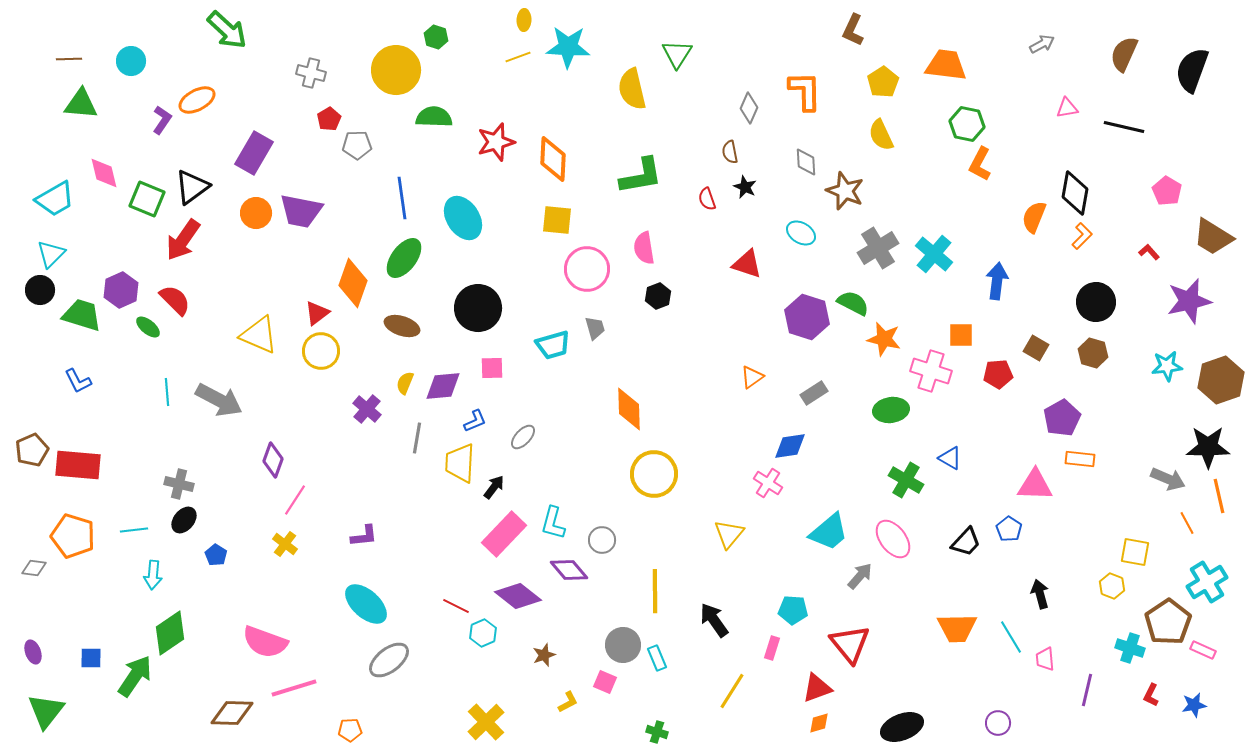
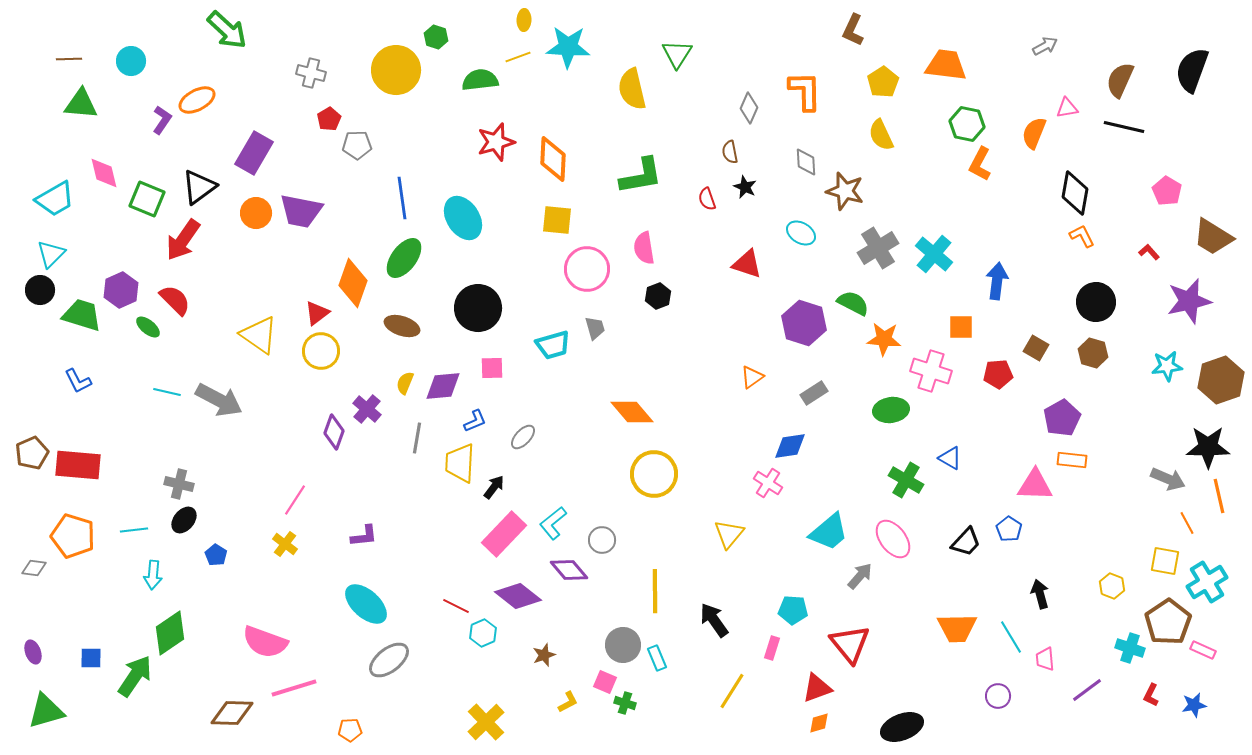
gray arrow at (1042, 44): moved 3 px right, 2 px down
brown semicircle at (1124, 54): moved 4 px left, 26 px down
green semicircle at (434, 117): moved 46 px right, 37 px up; rotated 9 degrees counterclockwise
black triangle at (192, 187): moved 7 px right
brown star at (845, 191): rotated 6 degrees counterclockwise
orange semicircle at (1034, 217): moved 84 px up
orange L-shape at (1082, 236): rotated 72 degrees counterclockwise
purple hexagon at (807, 317): moved 3 px left, 6 px down
yellow triangle at (259, 335): rotated 12 degrees clockwise
orange square at (961, 335): moved 8 px up
orange star at (884, 339): rotated 8 degrees counterclockwise
cyan line at (167, 392): rotated 72 degrees counterclockwise
orange diamond at (629, 409): moved 3 px right, 3 px down; rotated 39 degrees counterclockwise
brown pentagon at (32, 450): moved 3 px down
orange rectangle at (1080, 459): moved 8 px left, 1 px down
purple diamond at (273, 460): moved 61 px right, 28 px up
cyan L-shape at (553, 523): rotated 36 degrees clockwise
yellow square at (1135, 552): moved 30 px right, 9 px down
purple line at (1087, 690): rotated 40 degrees clockwise
green triangle at (46, 711): rotated 36 degrees clockwise
purple circle at (998, 723): moved 27 px up
green cross at (657, 732): moved 32 px left, 29 px up
